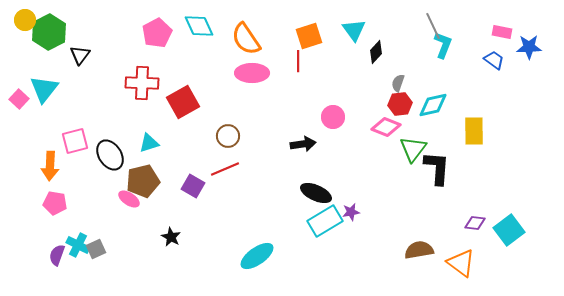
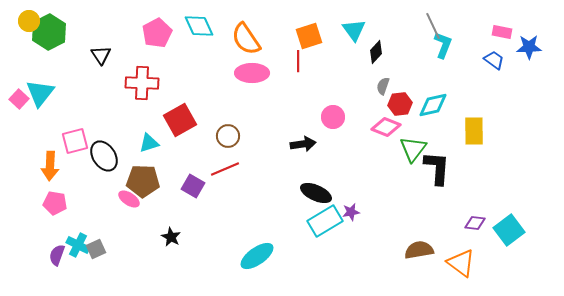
yellow circle at (25, 20): moved 4 px right, 1 px down
black triangle at (80, 55): moved 21 px right; rotated 10 degrees counterclockwise
gray semicircle at (398, 83): moved 15 px left, 3 px down
cyan triangle at (44, 89): moved 4 px left, 4 px down
red square at (183, 102): moved 3 px left, 18 px down
black ellipse at (110, 155): moved 6 px left, 1 px down
brown pentagon at (143, 181): rotated 16 degrees clockwise
